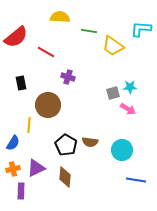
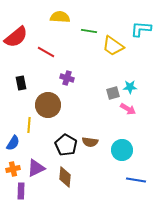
purple cross: moved 1 px left, 1 px down
